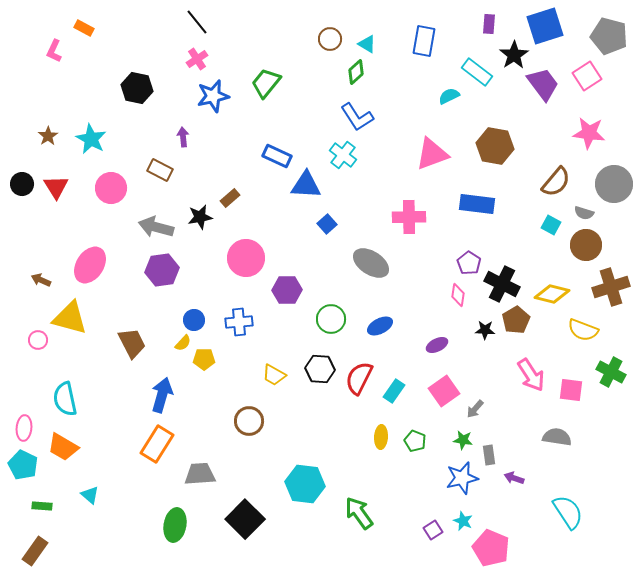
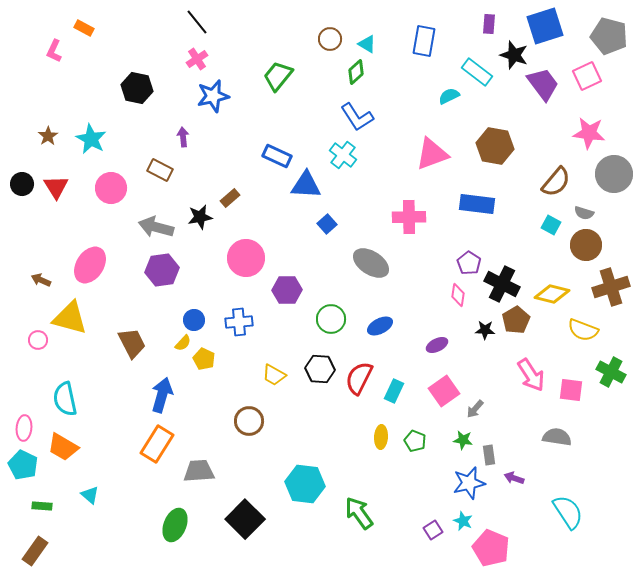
black star at (514, 55): rotated 20 degrees counterclockwise
pink square at (587, 76): rotated 8 degrees clockwise
green trapezoid at (266, 83): moved 12 px right, 7 px up
gray circle at (614, 184): moved 10 px up
yellow pentagon at (204, 359): rotated 25 degrees clockwise
cyan rectangle at (394, 391): rotated 10 degrees counterclockwise
gray trapezoid at (200, 474): moved 1 px left, 3 px up
blue star at (462, 478): moved 7 px right, 5 px down
green ellipse at (175, 525): rotated 12 degrees clockwise
